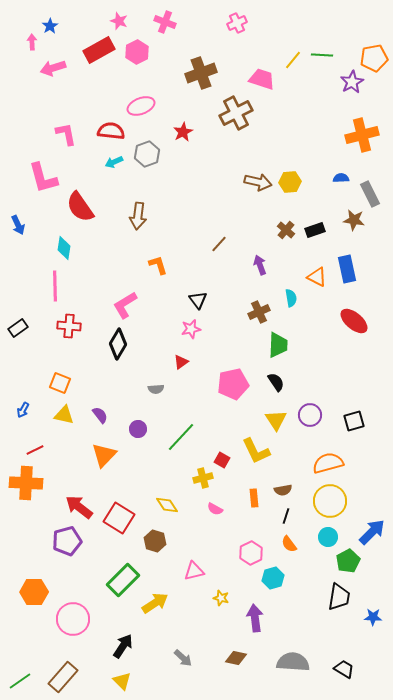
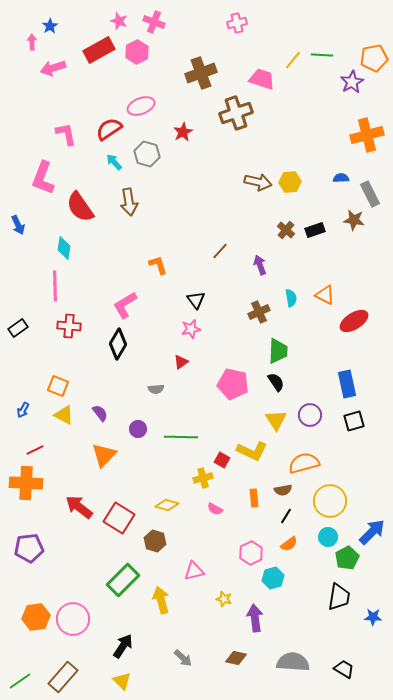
pink cross at (165, 22): moved 11 px left
pink cross at (237, 23): rotated 12 degrees clockwise
brown cross at (236, 113): rotated 8 degrees clockwise
red semicircle at (111, 131): moved 2 px left, 2 px up; rotated 40 degrees counterclockwise
orange cross at (362, 135): moved 5 px right
gray hexagon at (147, 154): rotated 25 degrees counterclockwise
cyan arrow at (114, 162): rotated 72 degrees clockwise
pink L-shape at (43, 178): rotated 36 degrees clockwise
brown arrow at (138, 216): moved 9 px left, 14 px up; rotated 16 degrees counterclockwise
brown line at (219, 244): moved 1 px right, 7 px down
blue rectangle at (347, 269): moved 115 px down
orange triangle at (317, 277): moved 8 px right, 18 px down
black triangle at (198, 300): moved 2 px left
red ellipse at (354, 321): rotated 72 degrees counterclockwise
green trapezoid at (278, 345): moved 6 px down
orange square at (60, 383): moved 2 px left, 3 px down
pink pentagon at (233, 384): rotated 24 degrees clockwise
yellow triangle at (64, 415): rotated 15 degrees clockwise
purple semicircle at (100, 415): moved 2 px up
green line at (181, 437): rotated 48 degrees clockwise
yellow L-shape at (256, 451): moved 4 px left; rotated 40 degrees counterclockwise
orange semicircle at (328, 463): moved 24 px left
yellow diamond at (167, 505): rotated 40 degrees counterclockwise
black line at (286, 516): rotated 14 degrees clockwise
purple pentagon at (67, 541): moved 38 px left, 7 px down; rotated 8 degrees clockwise
orange semicircle at (289, 544): rotated 90 degrees counterclockwise
green pentagon at (348, 561): moved 1 px left, 3 px up
orange hexagon at (34, 592): moved 2 px right, 25 px down; rotated 8 degrees counterclockwise
yellow star at (221, 598): moved 3 px right, 1 px down
yellow arrow at (155, 603): moved 6 px right, 3 px up; rotated 72 degrees counterclockwise
